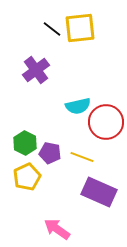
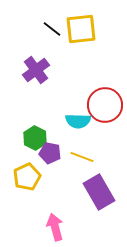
yellow square: moved 1 px right, 1 px down
cyan semicircle: moved 15 px down; rotated 15 degrees clockwise
red circle: moved 1 px left, 17 px up
green hexagon: moved 10 px right, 5 px up
purple rectangle: rotated 36 degrees clockwise
pink arrow: moved 2 px left, 2 px up; rotated 40 degrees clockwise
